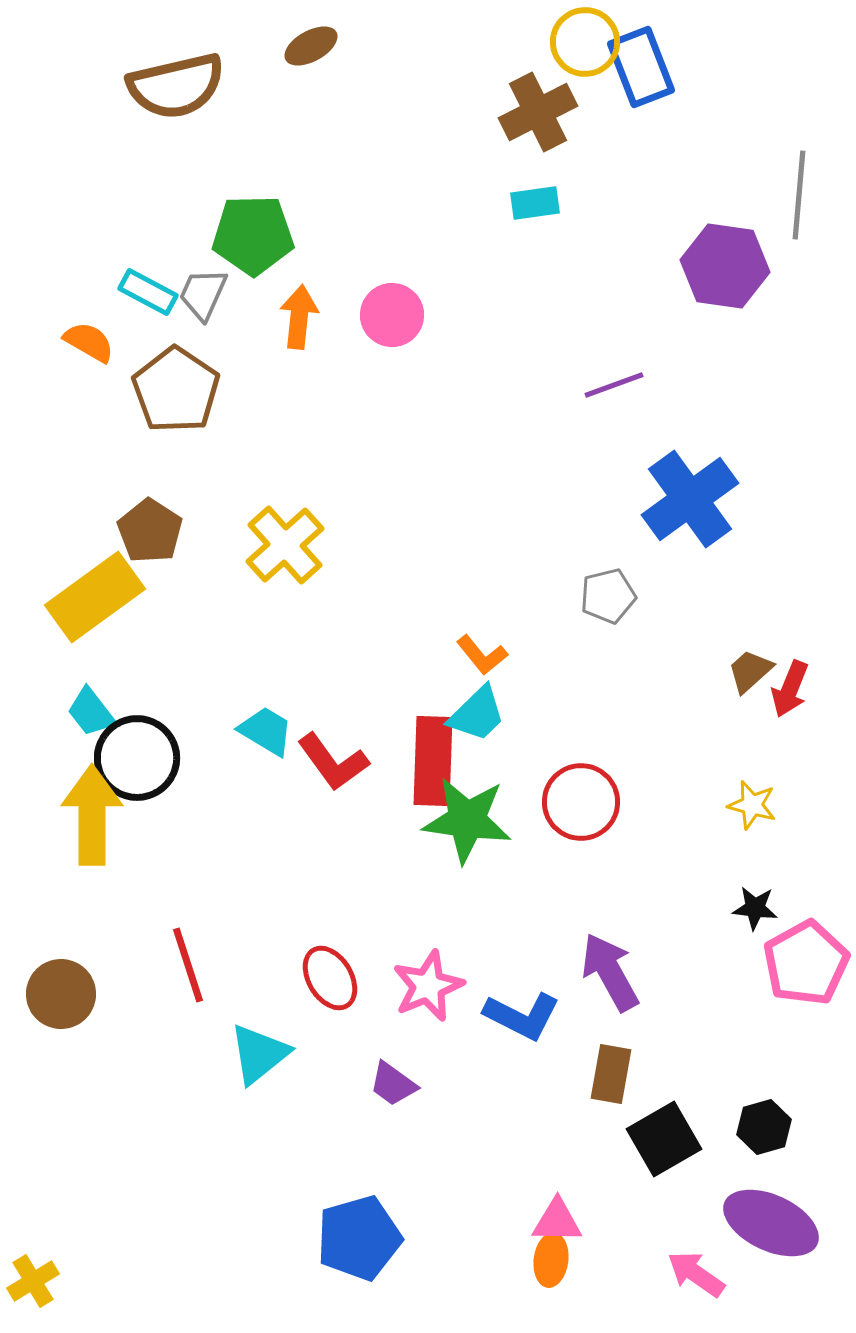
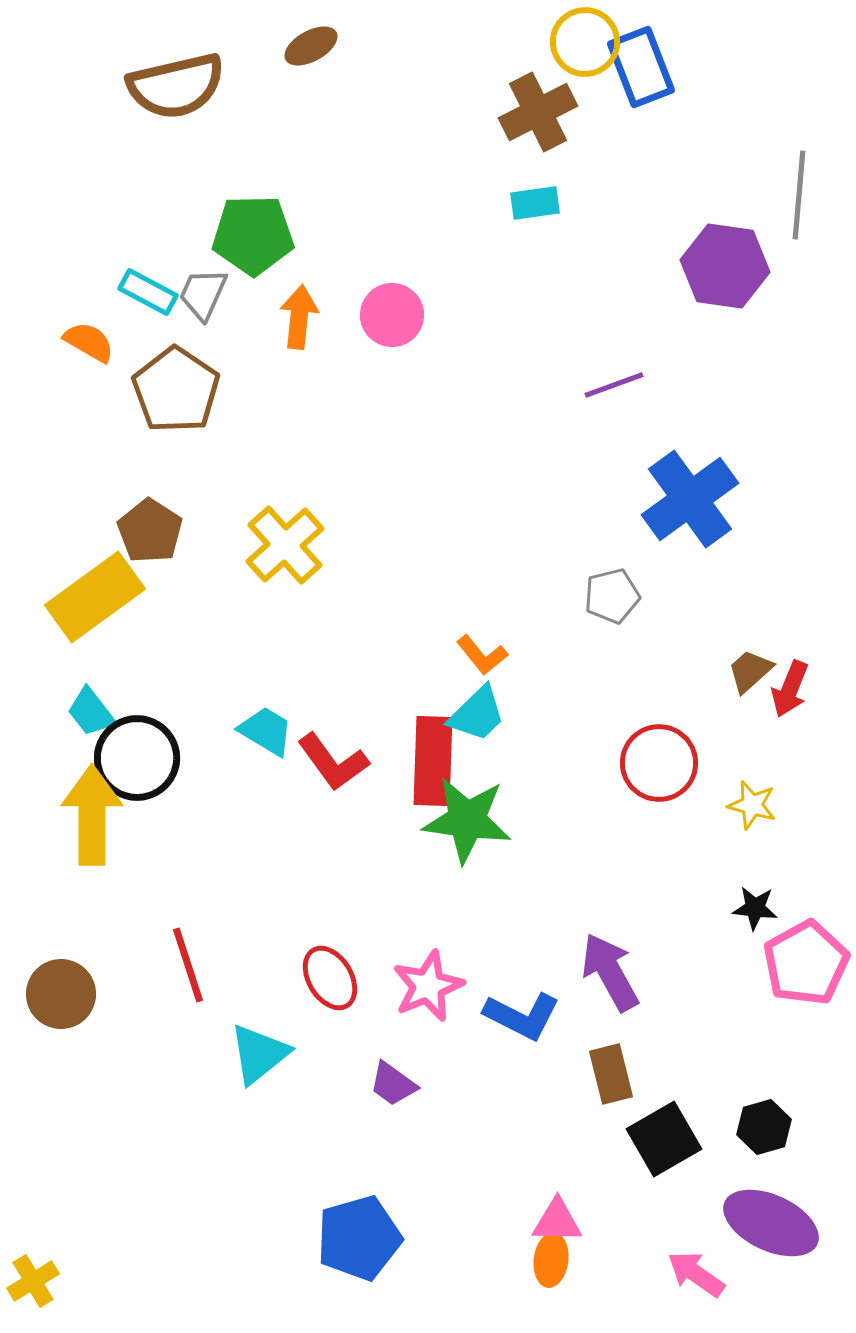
gray pentagon at (608, 596): moved 4 px right
red circle at (581, 802): moved 78 px right, 39 px up
brown rectangle at (611, 1074): rotated 24 degrees counterclockwise
